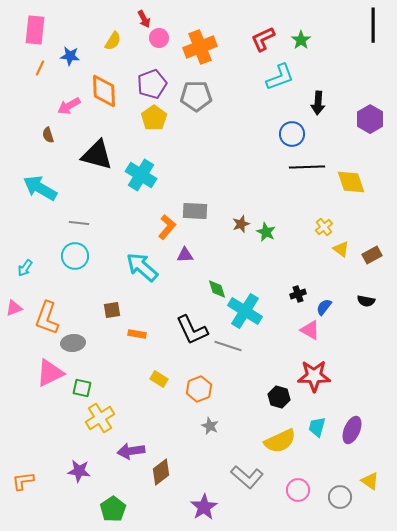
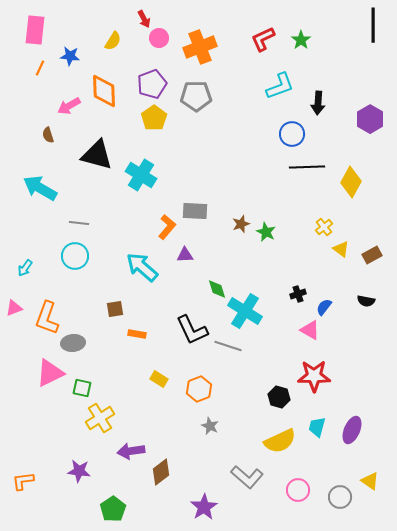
cyan L-shape at (280, 77): moved 9 px down
yellow diamond at (351, 182): rotated 48 degrees clockwise
brown square at (112, 310): moved 3 px right, 1 px up
